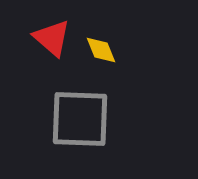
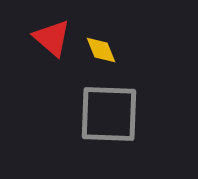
gray square: moved 29 px right, 5 px up
